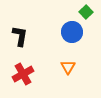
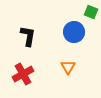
green square: moved 5 px right; rotated 24 degrees counterclockwise
blue circle: moved 2 px right
black L-shape: moved 8 px right
